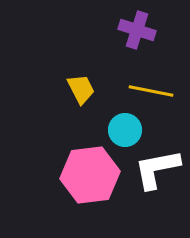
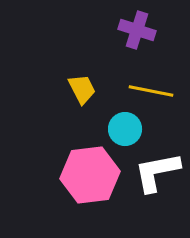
yellow trapezoid: moved 1 px right
cyan circle: moved 1 px up
white L-shape: moved 3 px down
